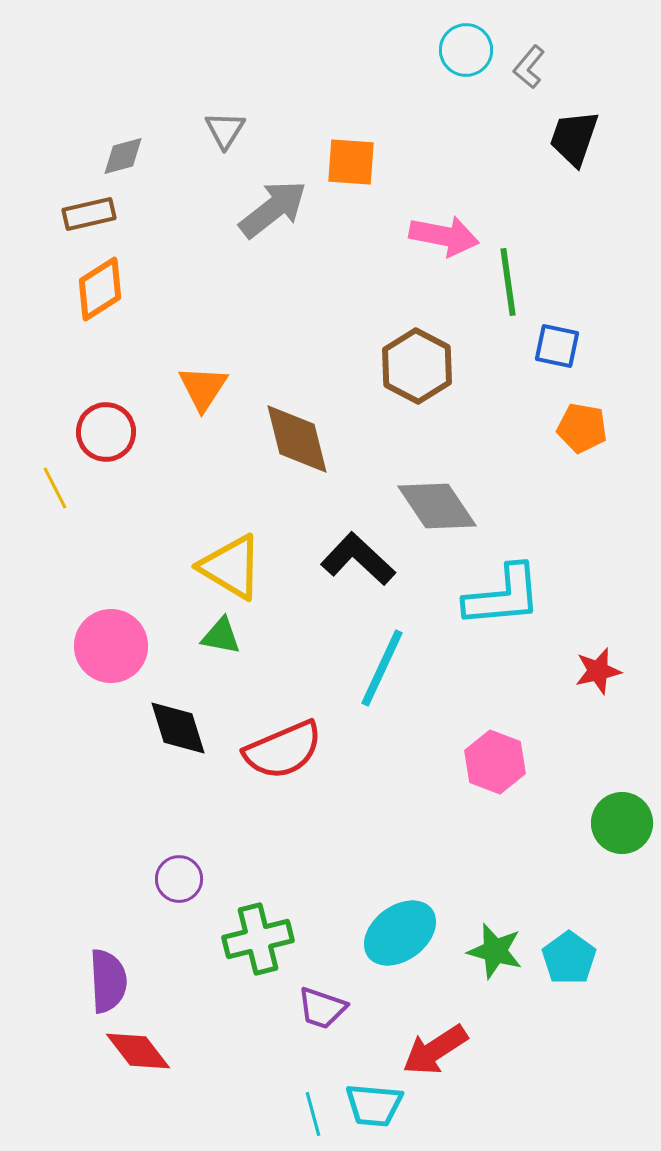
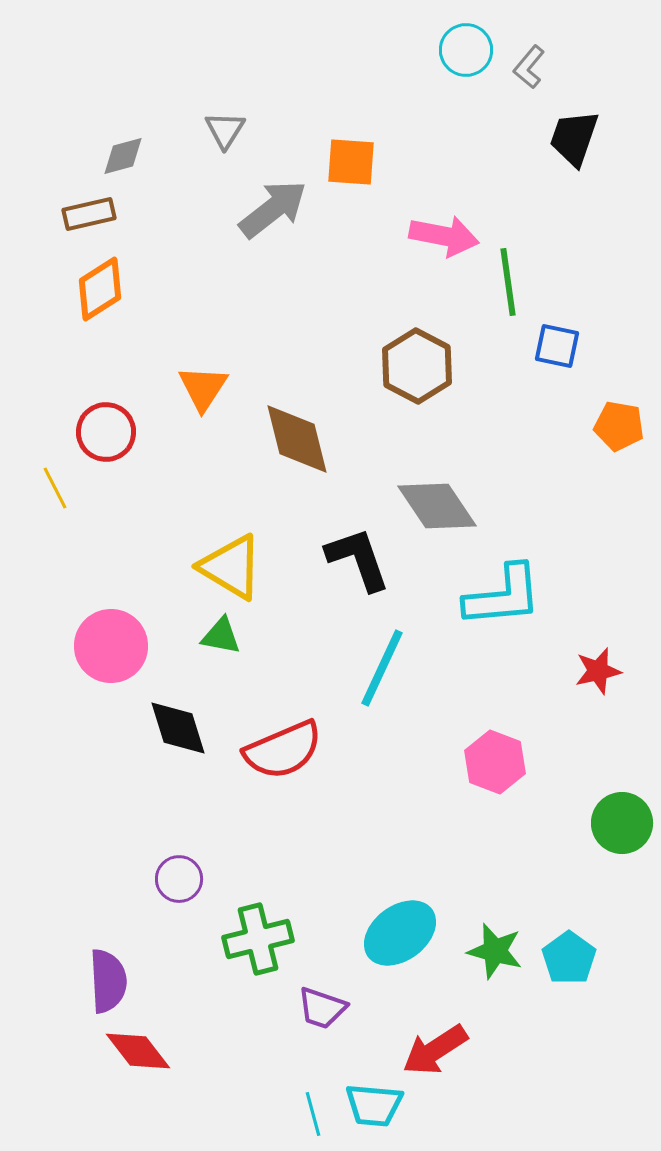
orange pentagon at (582, 428): moved 37 px right, 2 px up
black L-shape at (358, 559): rotated 28 degrees clockwise
